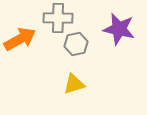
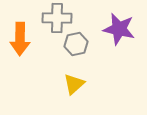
gray cross: moved 1 px left
orange arrow: rotated 120 degrees clockwise
yellow triangle: rotated 25 degrees counterclockwise
